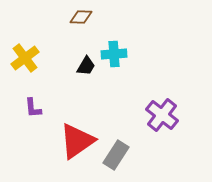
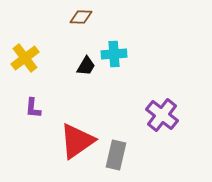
purple L-shape: rotated 10 degrees clockwise
gray rectangle: rotated 20 degrees counterclockwise
